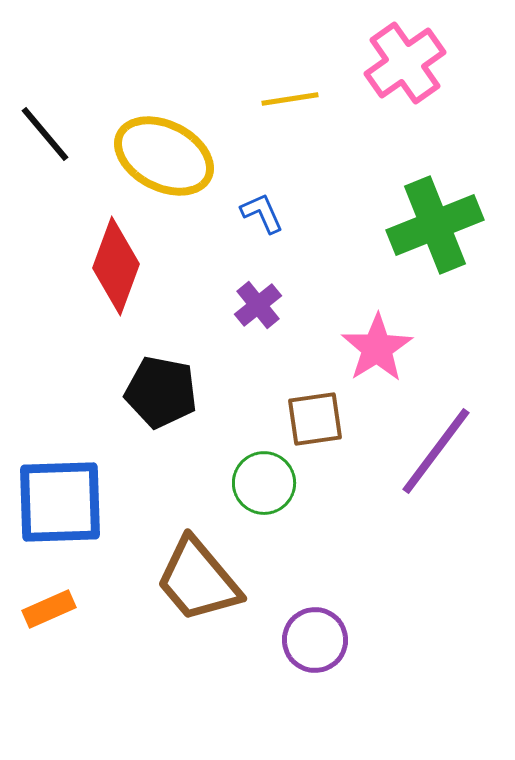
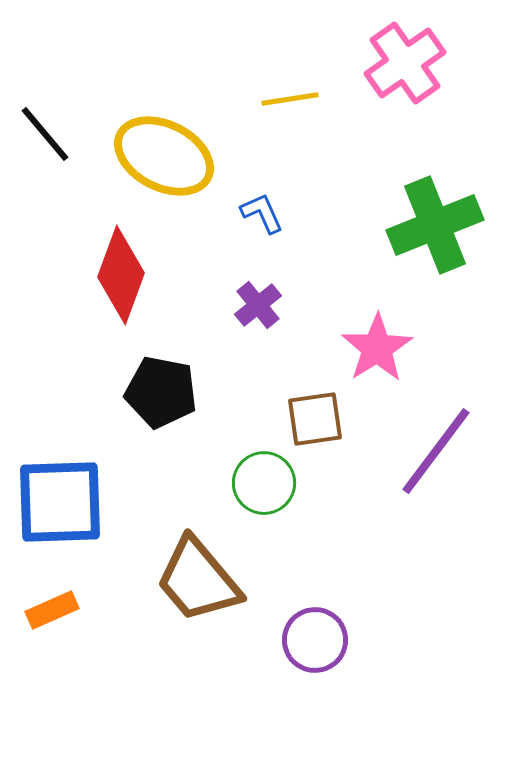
red diamond: moved 5 px right, 9 px down
orange rectangle: moved 3 px right, 1 px down
